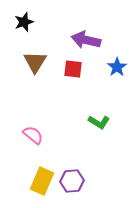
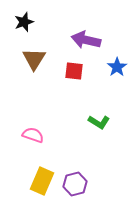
brown triangle: moved 1 px left, 3 px up
red square: moved 1 px right, 2 px down
pink semicircle: rotated 20 degrees counterclockwise
purple hexagon: moved 3 px right, 3 px down; rotated 10 degrees counterclockwise
